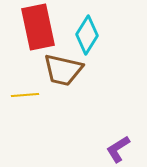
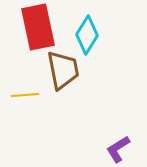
brown trapezoid: rotated 114 degrees counterclockwise
